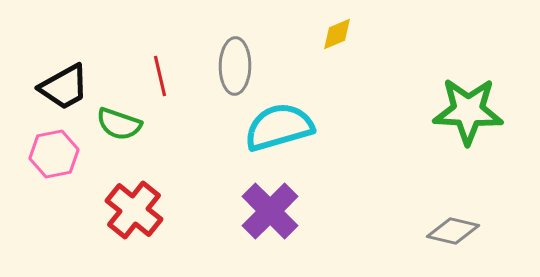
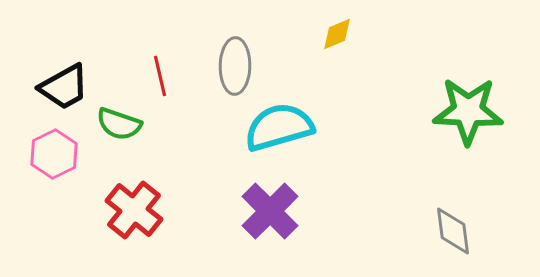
pink hexagon: rotated 15 degrees counterclockwise
gray diamond: rotated 69 degrees clockwise
